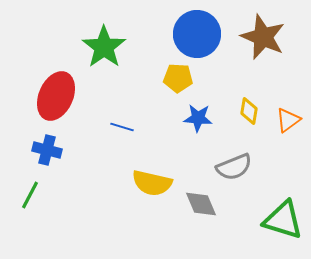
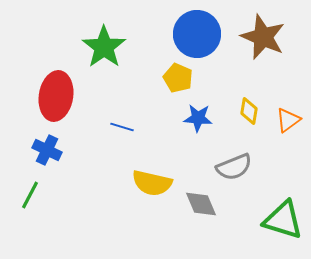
yellow pentagon: rotated 20 degrees clockwise
red ellipse: rotated 15 degrees counterclockwise
blue cross: rotated 12 degrees clockwise
